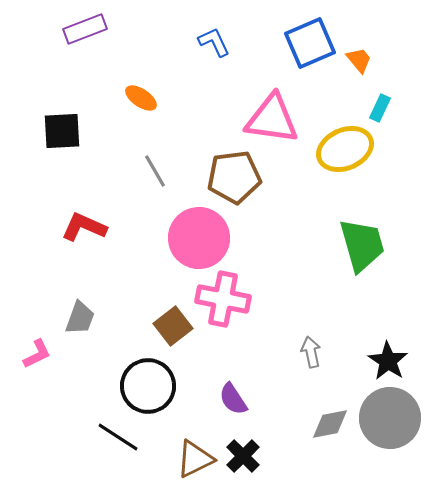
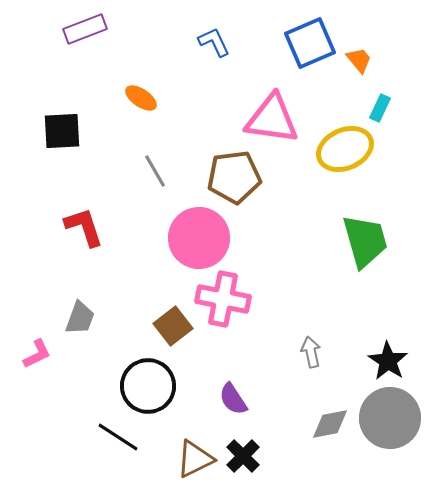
red L-shape: rotated 48 degrees clockwise
green trapezoid: moved 3 px right, 4 px up
